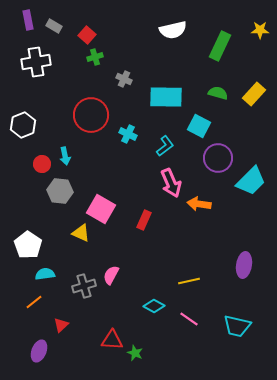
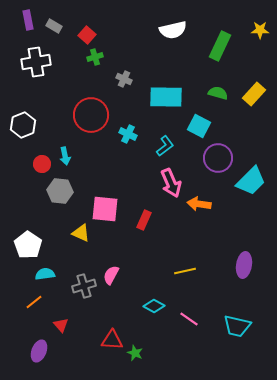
pink square at (101, 209): moved 4 px right; rotated 24 degrees counterclockwise
yellow line at (189, 281): moved 4 px left, 10 px up
red triangle at (61, 325): rotated 28 degrees counterclockwise
